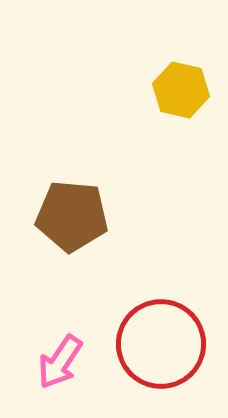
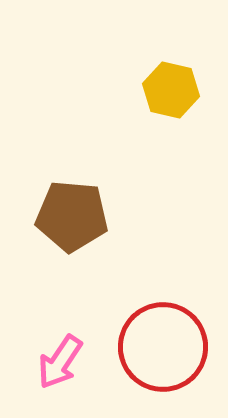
yellow hexagon: moved 10 px left
red circle: moved 2 px right, 3 px down
